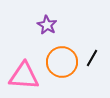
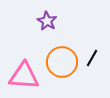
purple star: moved 4 px up
